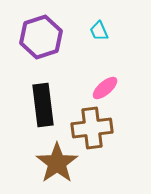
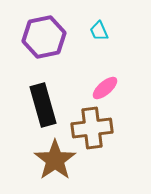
purple hexagon: moved 3 px right; rotated 6 degrees clockwise
black rectangle: rotated 9 degrees counterclockwise
brown star: moved 2 px left, 3 px up
